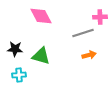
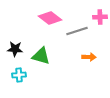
pink diamond: moved 9 px right, 2 px down; rotated 25 degrees counterclockwise
gray line: moved 6 px left, 2 px up
orange arrow: moved 2 px down; rotated 16 degrees clockwise
